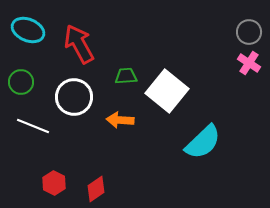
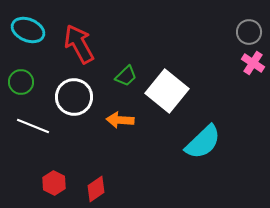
pink cross: moved 4 px right
green trapezoid: rotated 140 degrees clockwise
